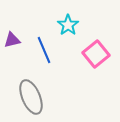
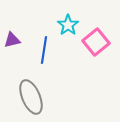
blue line: rotated 32 degrees clockwise
pink square: moved 12 px up
